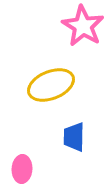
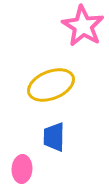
blue trapezoid: moved 20 px left
